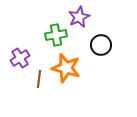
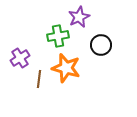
green cross: moved 2 px right, 1 px down
